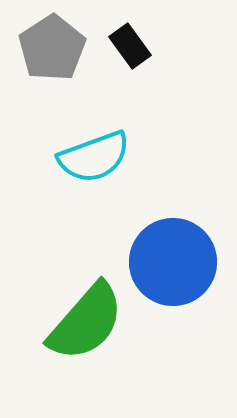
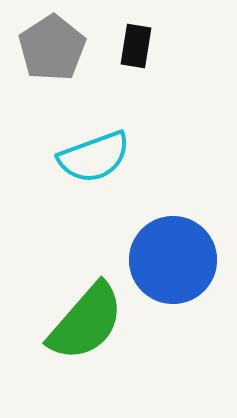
black rectangle: moved 6 px right; rotated 45 degrees clockwise
blue circle: moved 2 px up
